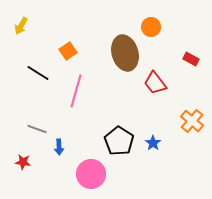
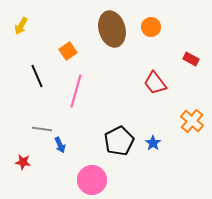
brown ellipse: moved 13 px left, 24 px up
black line: moved 1 px left, 3 px down; rotated 35 degrees clockwise
gray line: moved 5 px right; rotated 12 degrees counterclockwise
black pentagon: rotated 12 degrees clockwise
blue arrow: moved 1 px right, 2 px up; rotated 21 degrees counterclockwise
pink circle: moved 1 px right, 6 px down
